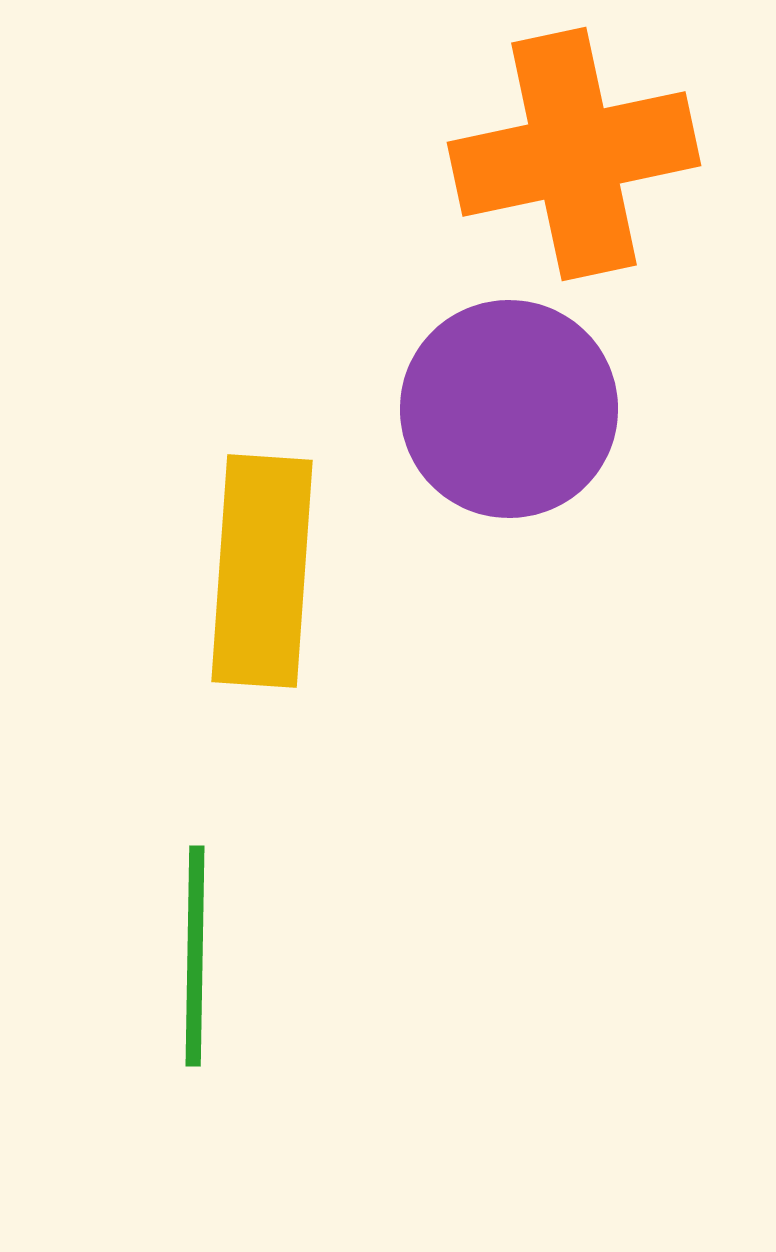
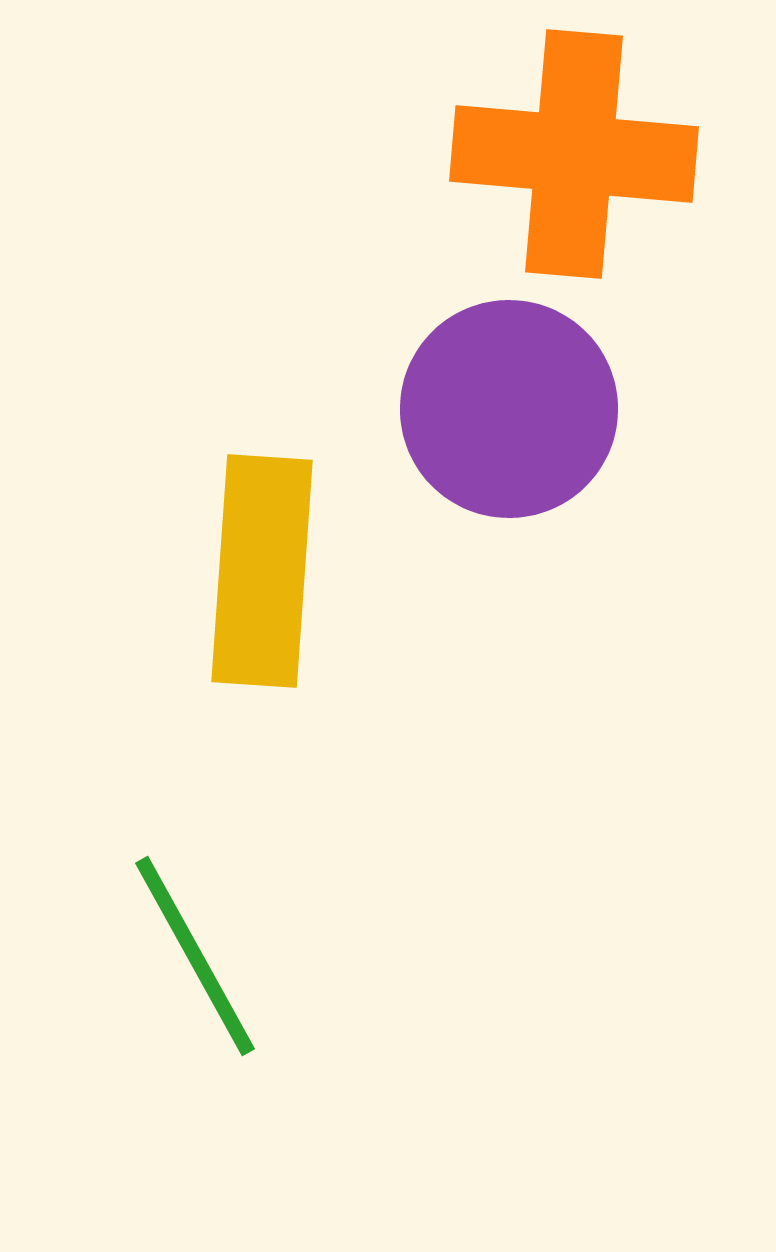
orange cross: rotated 17 degrees clockwise
green line: rotated 30 degrees counterclockwise
